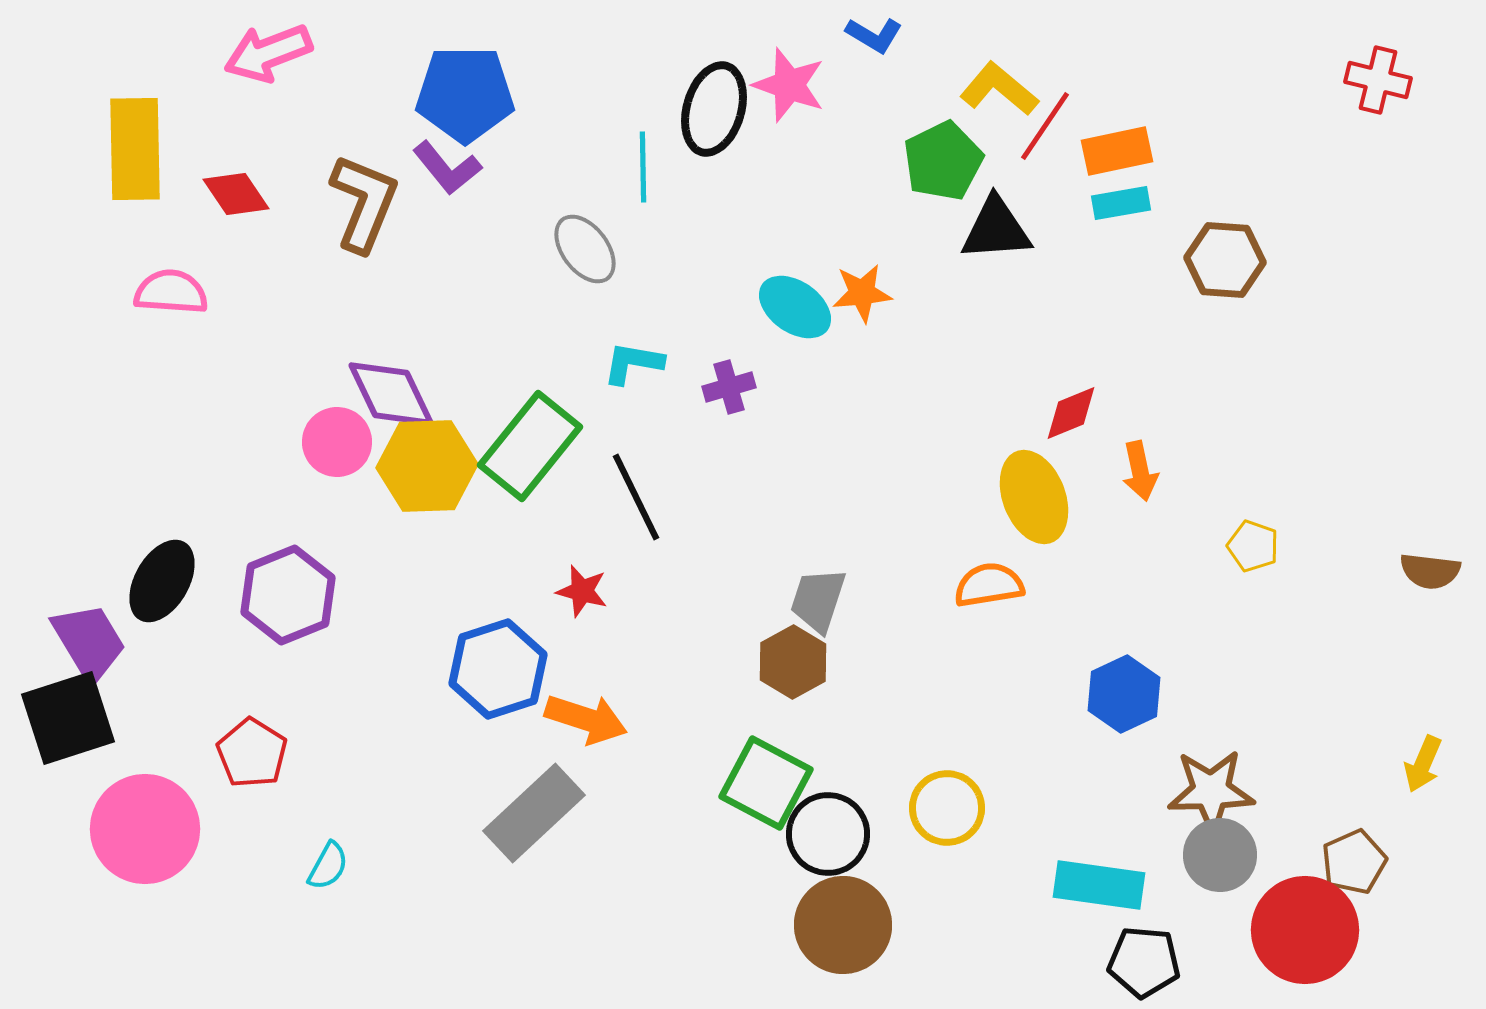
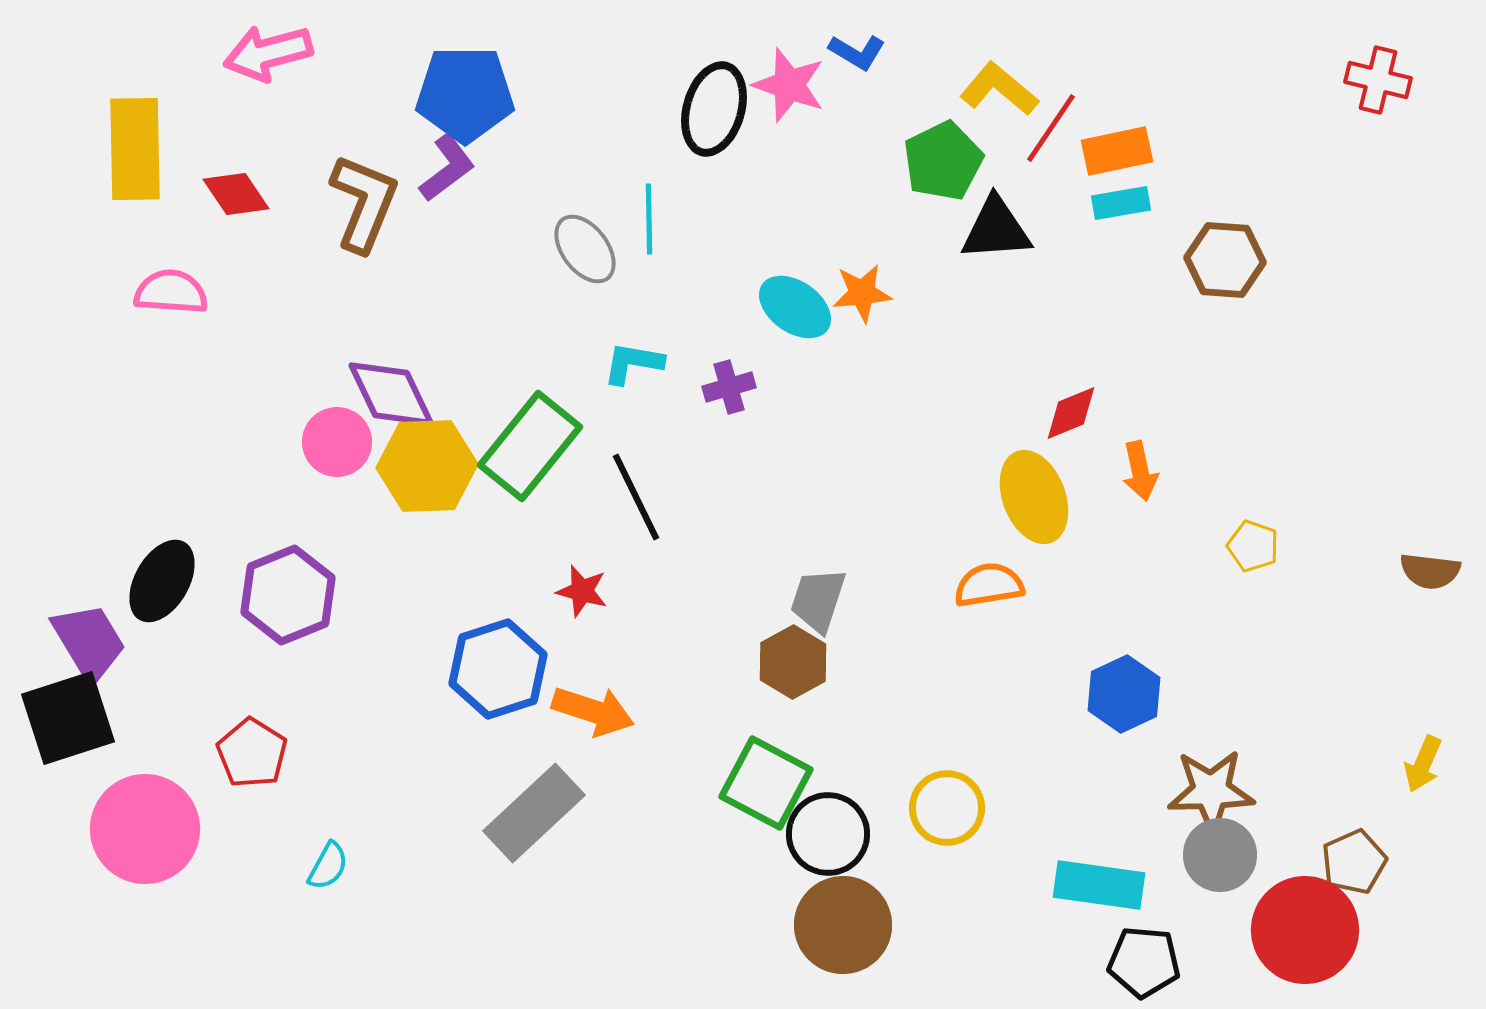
blue L-shape at (874, 35): moved 17 px left, 17 px down
pink arrow at (268, 53): rotated 6 degrees clockwise
red line at (1045, 126): moved 6 px right, 2 px down
cyan line at (643, 167): moved 6 px right, 52 px down
purple L-shape at (447, 168): rotated 88 degrees counterclockwise
orange arrow at (586, 719): moved 7 px right, 8 px up
